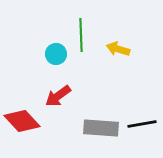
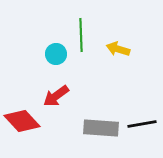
red arrow: moved 2 px left
